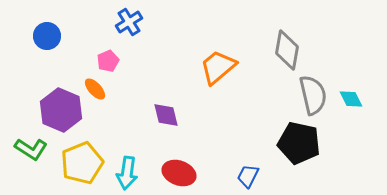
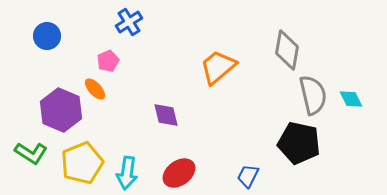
green L-shape: moved 4 px down
red ellipse: rotated 56 degrees counterclockwise
